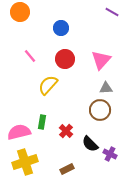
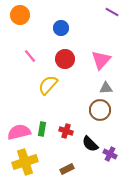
orange circle: moved 3 px down
green rectangle: moved 7 px down
red cross: rotated 24 degrees counterclockwise
